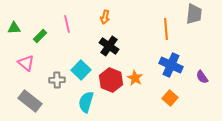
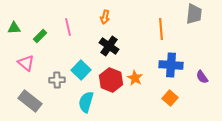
pink line: moved 1 px right, 3 px down
orange line: moved 5 px left
blue cross: rotated 20 degrees counterclockwise
